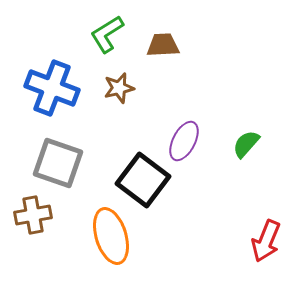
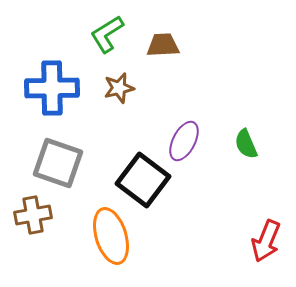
blue cross: rotated 22 degrees counterclockwise
green semicircle: rotated 64 degrees counterclockwise
